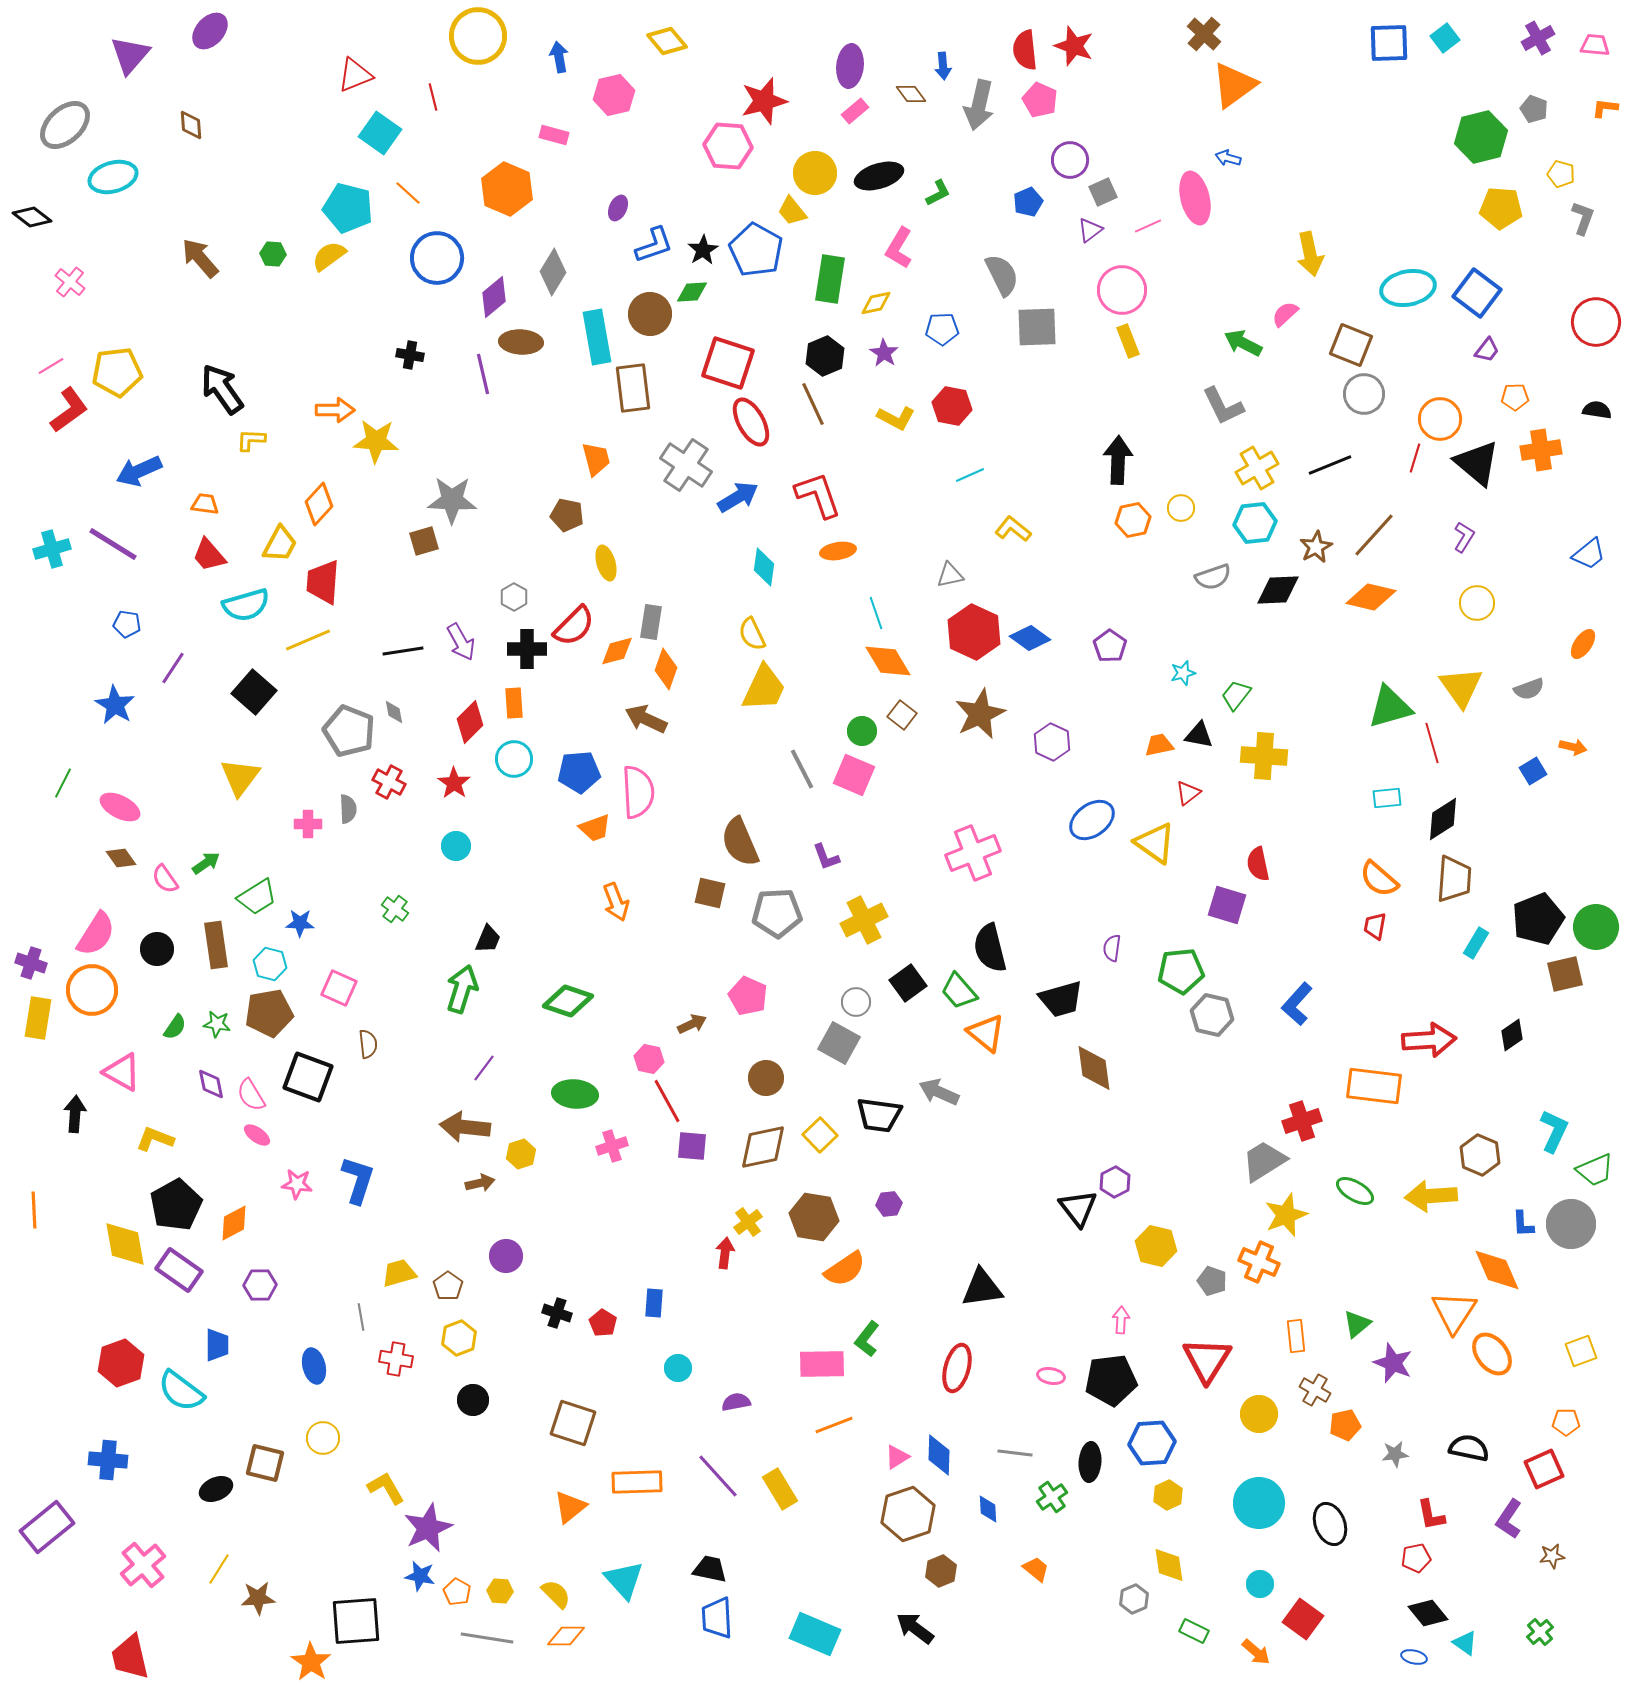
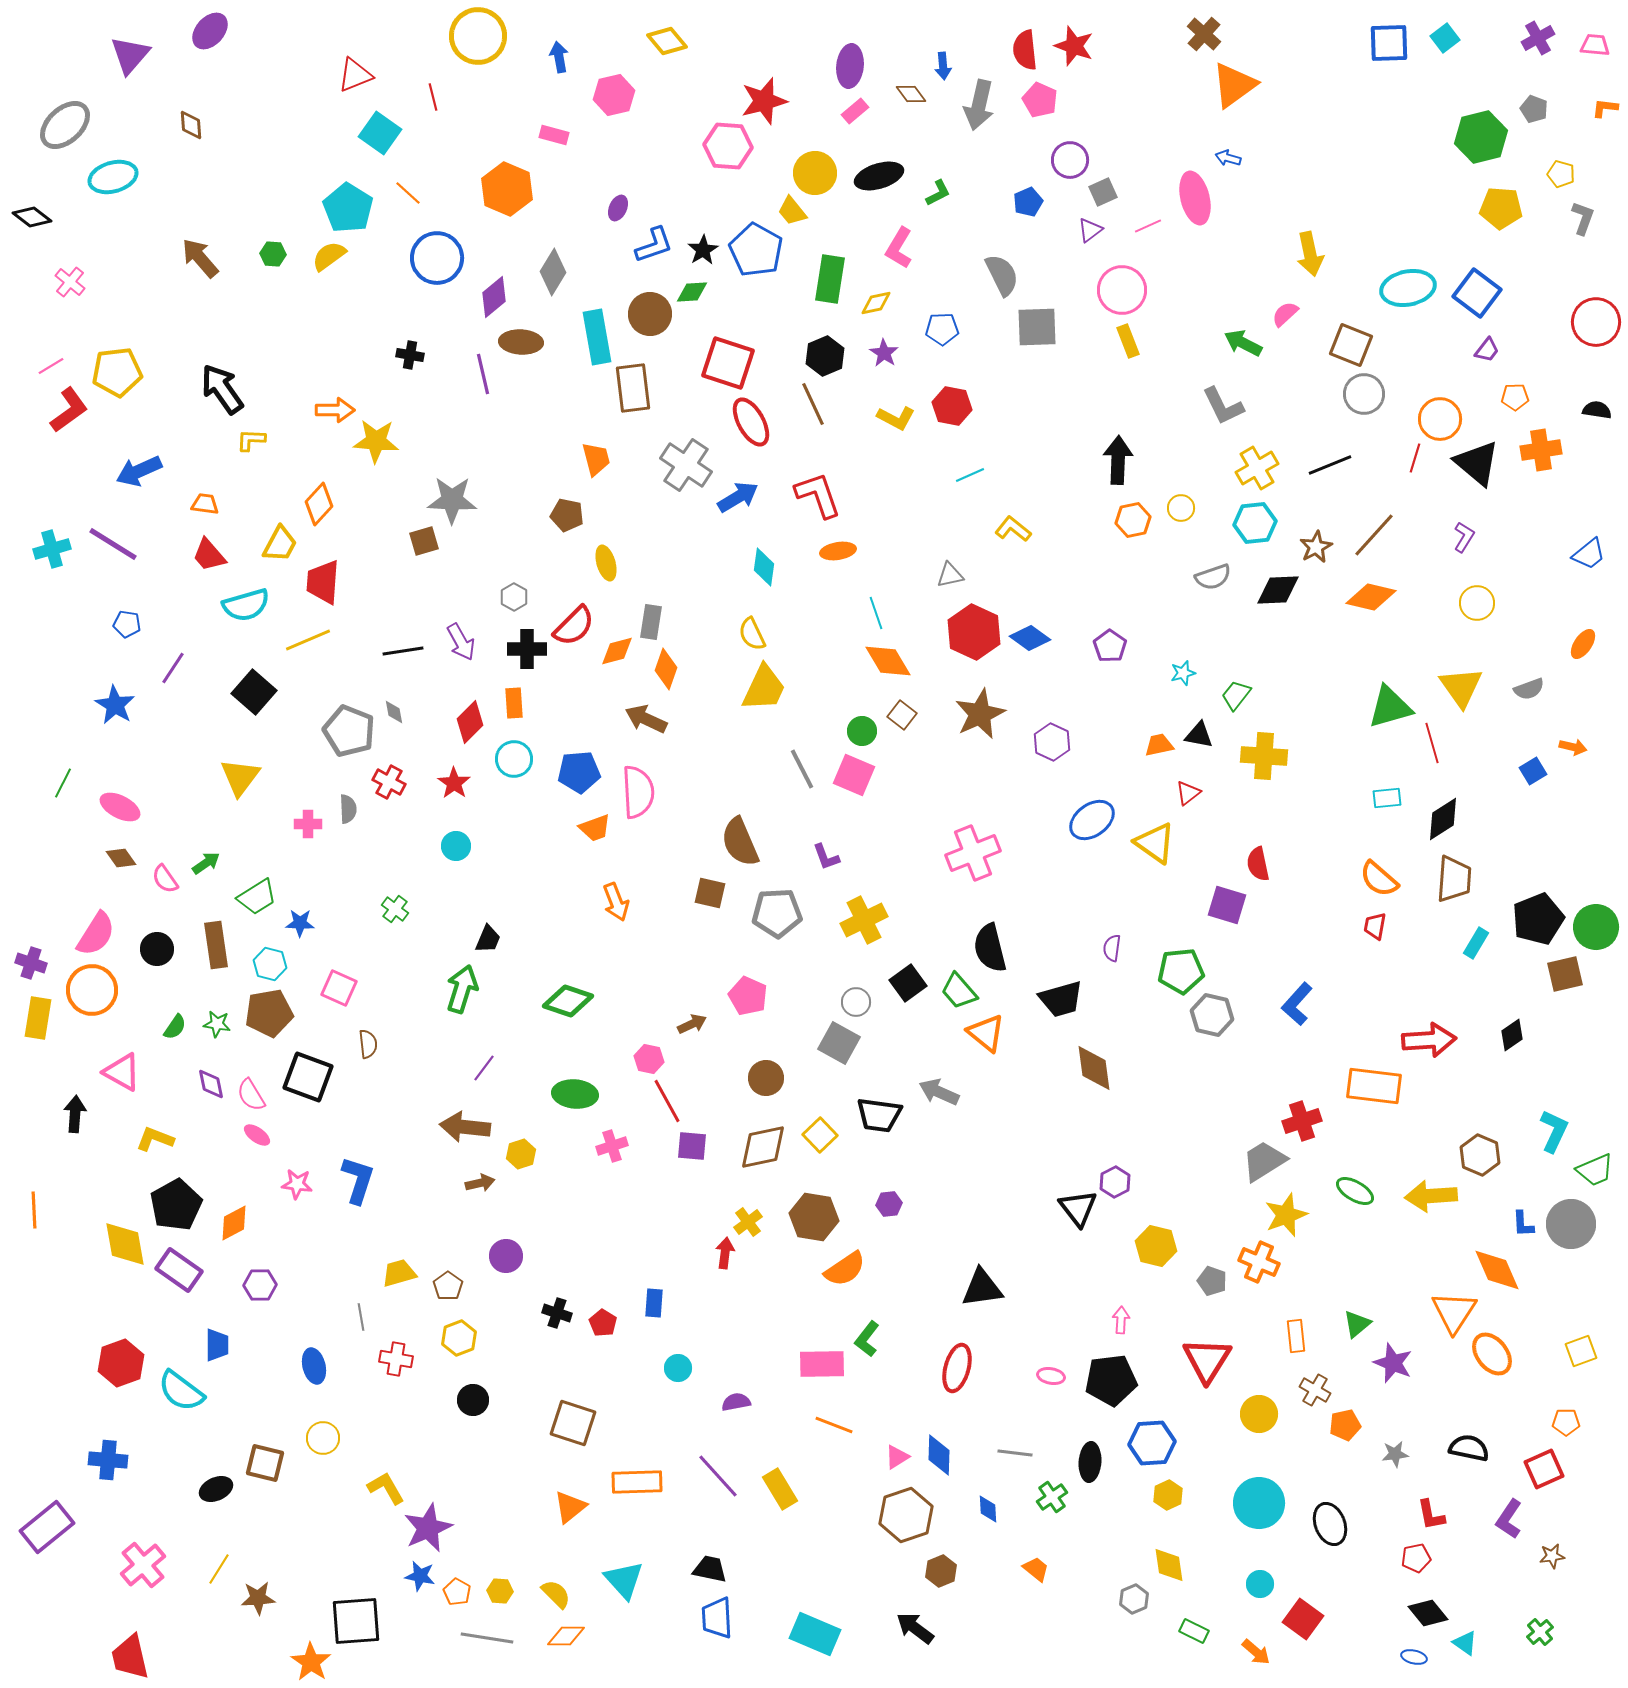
cyan pentagon at (348, 208): rotated 18 degrees clockwise
orange line at (834, 1425): rotated 42 degrees clockwise
brown hexagon at (908, 1514): moved 2 px left, 1 px down
